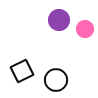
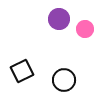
purple circle: moved 1 px up
black circle: moved 8 px right
